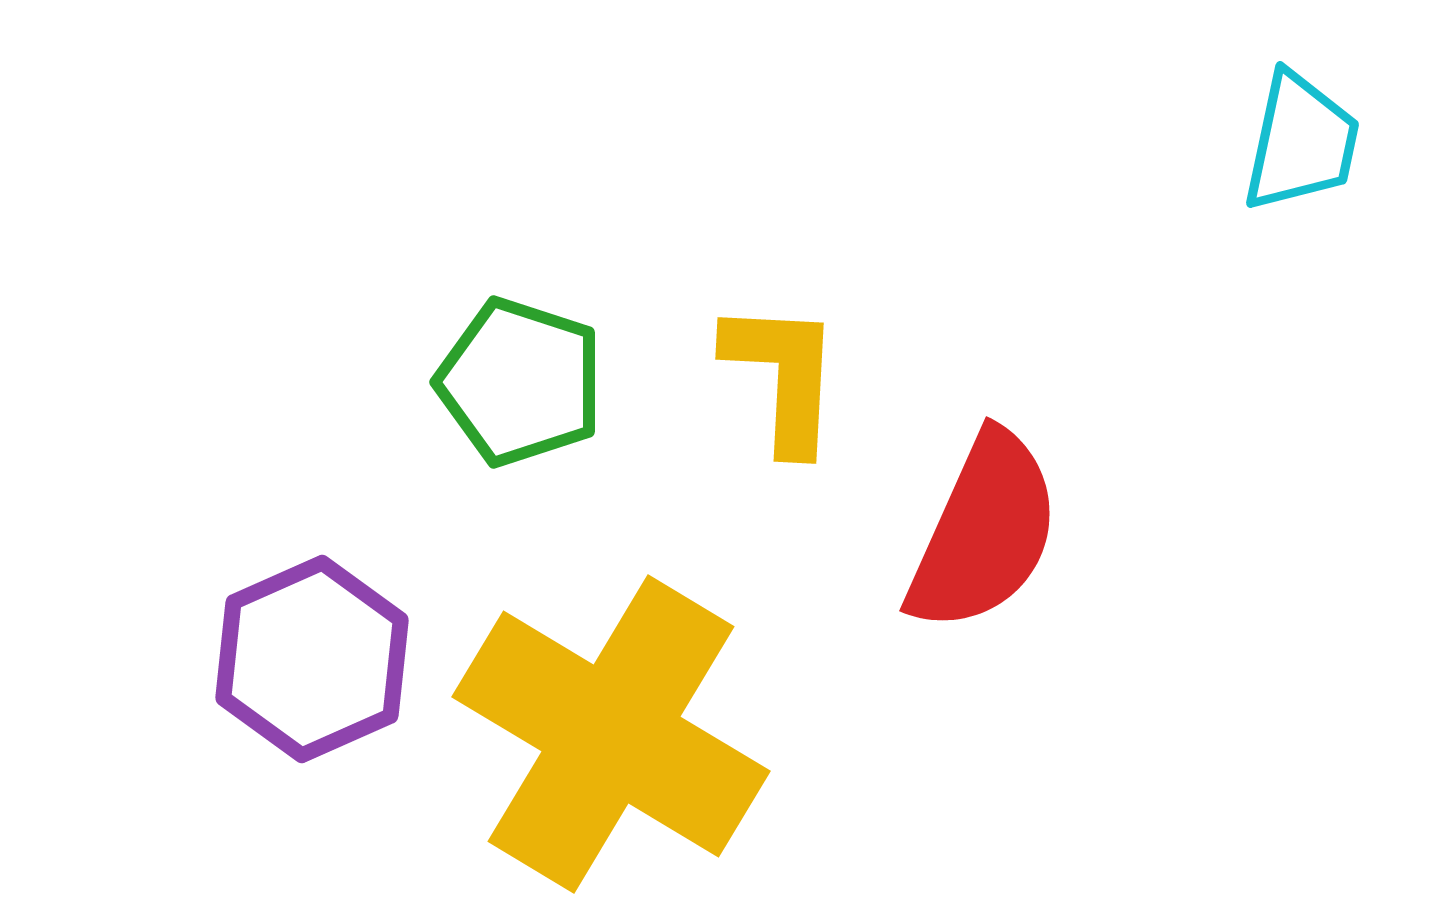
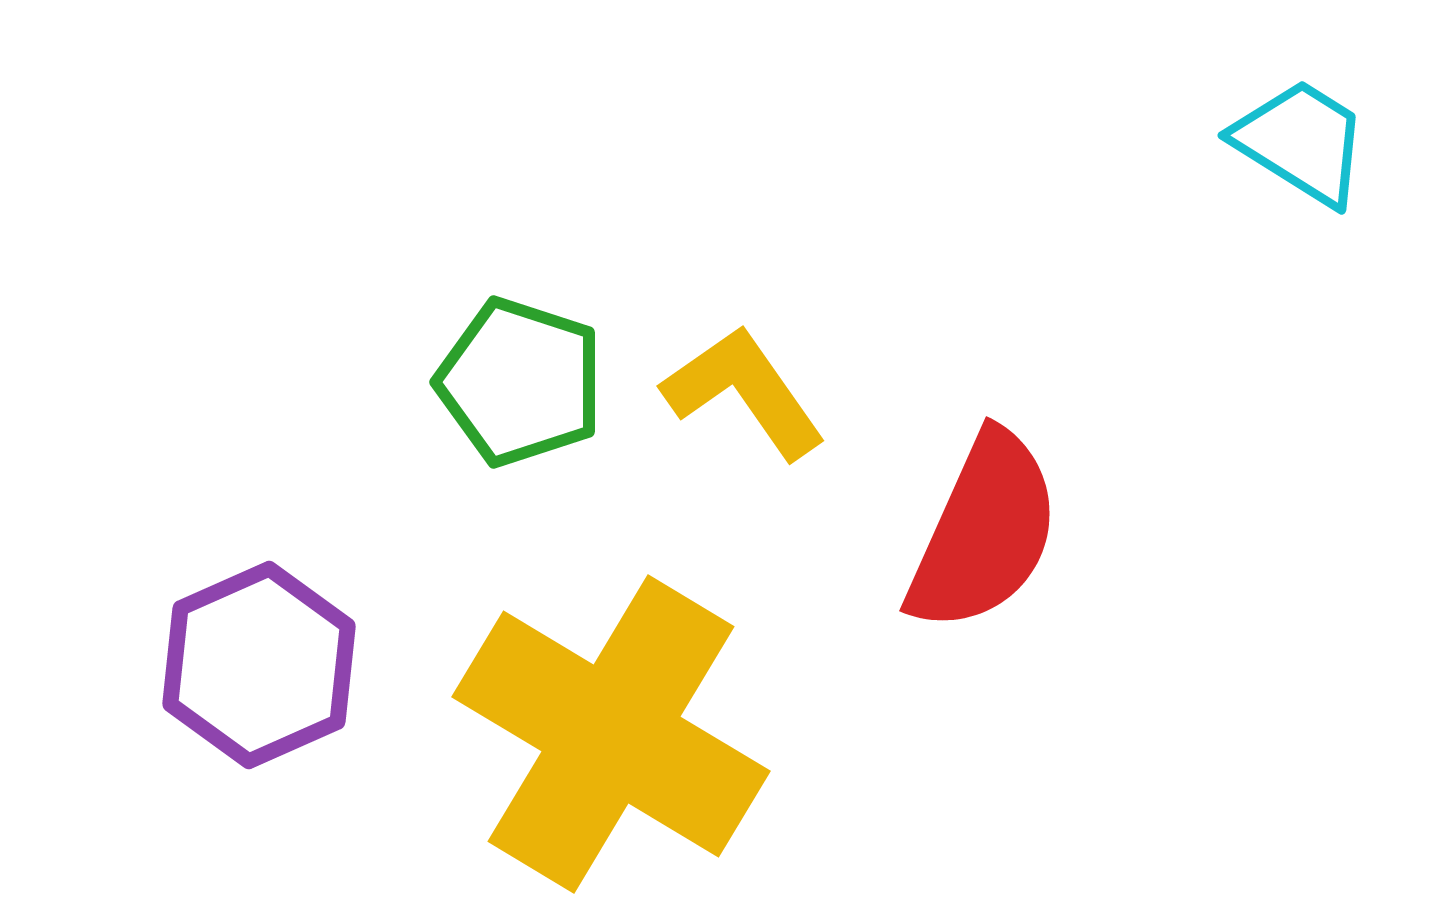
cyan trapezoid: rotated 70 degrees counterclockwise
yellow L-shape: moved 39 px left, 16 px down; rotated 38 degrees counterclockwise
purple hexagon: moved 53 px left, 6 px down
